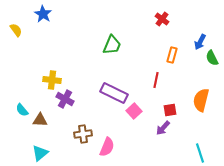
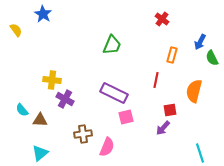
orange semicircle: moved 7 px left, 9 px up
pink square: moved 8 px left, 6 px down; rotated 28 degrees clockwise
